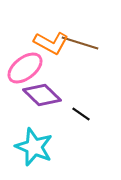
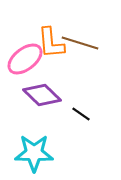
orange L-shape: rotated 56 degrees clockwise
pink ellipse: moved 9 px up
cyan star: moved 6 px down; rotated 21 degrees counterclockwise
